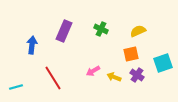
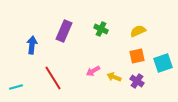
orange square: moved 6 px right, 2 px down
purple cross: moved 6 px down
